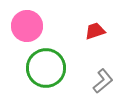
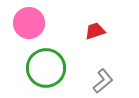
pink circle: moved 2 px right, 3 px up
